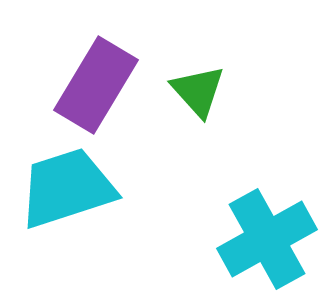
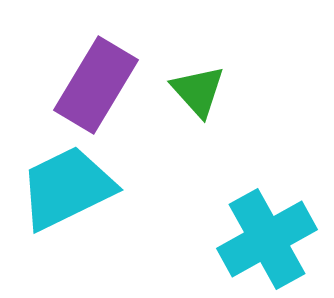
cyan trapezoid: rotated 8 degrees counterclockwise
